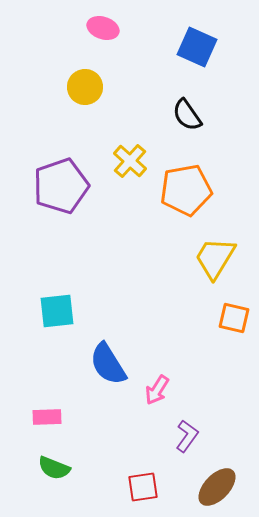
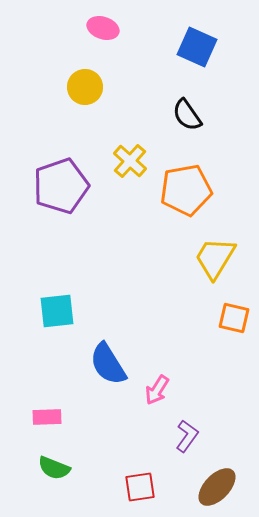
red square: moved 3 px left
